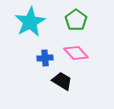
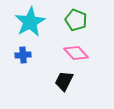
green pentagon: rotated 15 degrees counterclockwise
blue cross: moved 22 px left, 3 px up
black trapezoid: moved 2 px right; rotated 95 degrees counterclockwise
